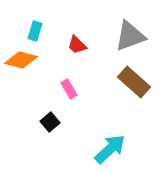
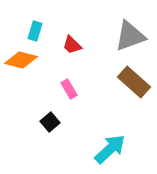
red trapezoid: moved 5 px left
